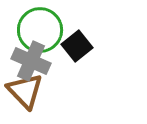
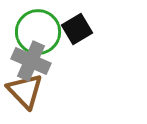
green circle: moved 2 px left, 2 px down
black square: moved 17 px up; rotated 8 degrees clockwise
